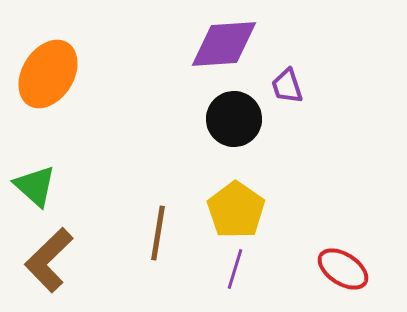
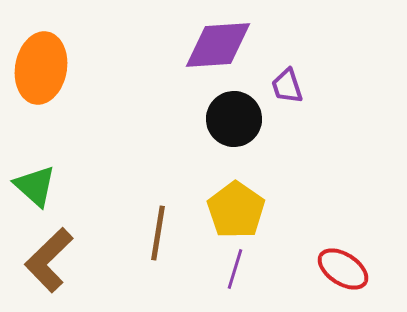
purple diamond: moved 6 px left, 1 px down
orange ellipse: moved 7 px left, 6 px up; rotated 22 degrees counterclockwise
